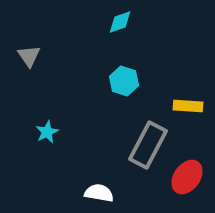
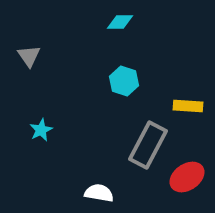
cyan diamond: rotated 20 degrees clockwise
cyan star: moved 6 px left, 2 px up
red ellipse: rotated 20 degrees clockwise
